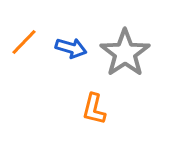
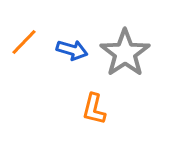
blue arrow: moved 1 px right, 2 px down
